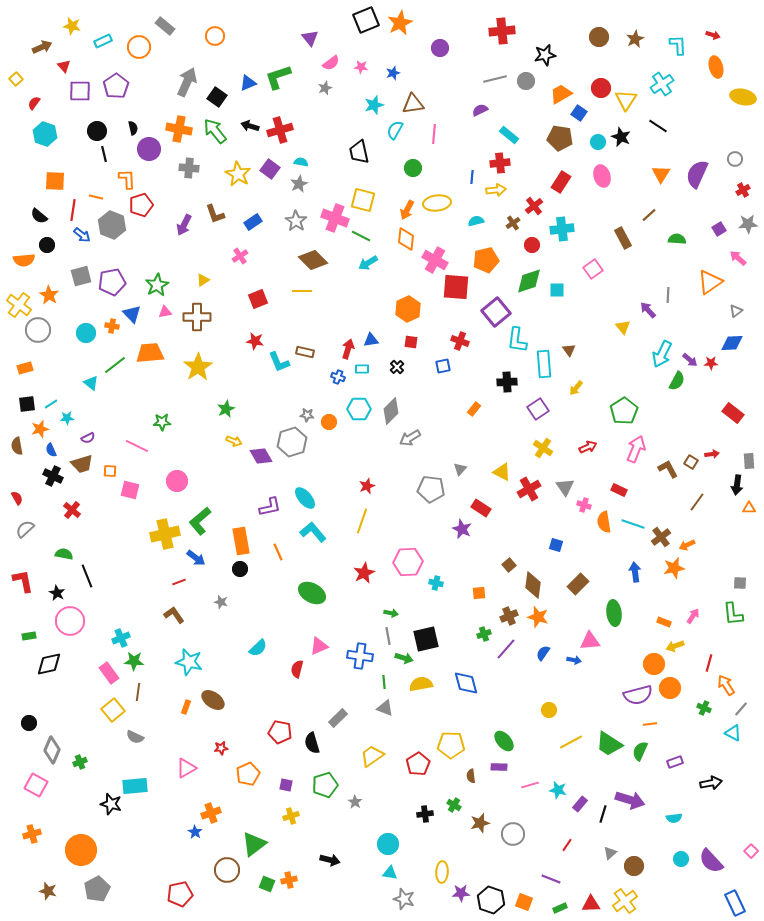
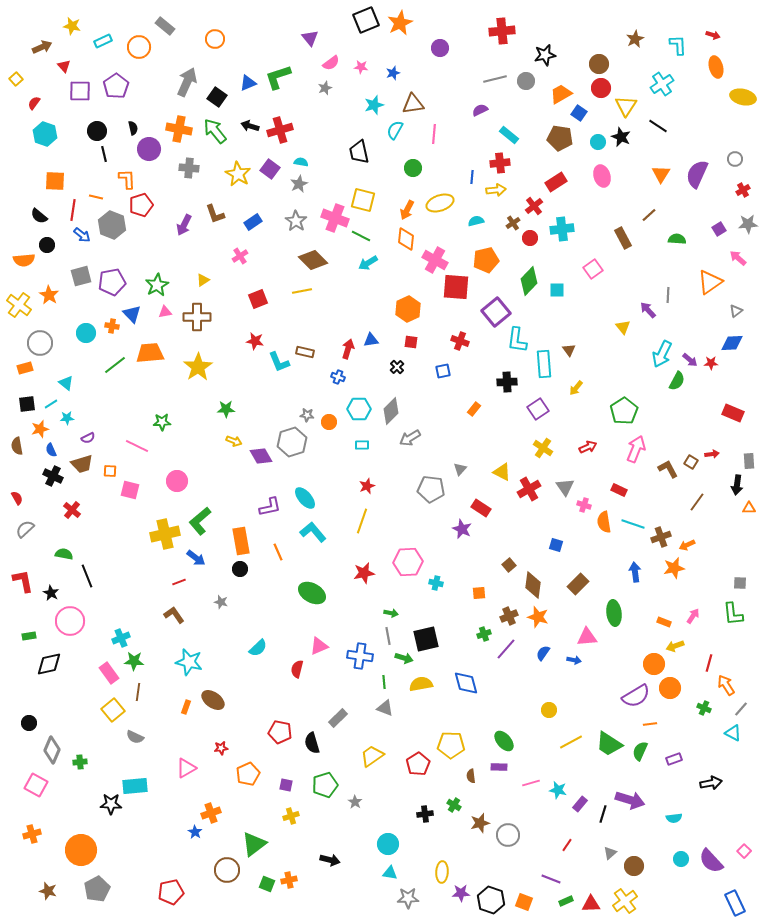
orange circle at (215, 36): moved 3 px down
brown circle at (599, 37): moved 27 px down
yellow triangle at (626, 100): moved 6 px down
red rectangle at (561, 182): moved 5 px left; rotated 25 degrees clockwise
yellow ellipse at (437, 203): moved 3 px right; rotated 12 degrees counterclockwise
red circle at (532, 245): moved 2 px left, 7 px up
green diamond at (529, 281): rotated 28 degrees counterclockwise
yellow line at (302, 291): rotated 12 degrees counterclockwise
gray circle at (38, 330): moved 2 px right, 13 px down
blue square at (443, 366): moved 5 px down
cyan rectangle at (362, 369): moved 76 px down
cyan triangle at (91, 383): moved 25 px left
green star at (226, 409): rotated 24 degrees clockwise
red rectangle at (733, 413): rotated 15 degrees counterclockwise
brown cross at (661, 537): rotated 18 degrees clockwise
red star at (364, 573): rotated 15 degrees clockwise
black star at (57, 593): moved 6 px left
pink triangle at (590, 641): moved 3 px left, 4 px up
purple semicircle at (638, 695): moved 2 px left, 1 px down; rotated 16 degrees counterclockwise
green cross at (80, 762): rotated 16 degrees clockwise
purple rectangle at (675, 762): moved 1 px left, 3 px up
pink line at (530, 785): moved 1 px right, 2 px up
black star at (111, 804): rotated 15 degrees counterclockwise
gray circle at (513, 834): moved 5 px left, 1 px down
pink square at (751, 851): moved 7 px left
red pentagon at (180, 894): moved 9 px left, 2 px up
gray star at (404, 899): moved 4 px right, 1 px up; rotated 20 degrees counterclockwise
green rectangle at (560, 908): moved 6 px right, 7 px up
